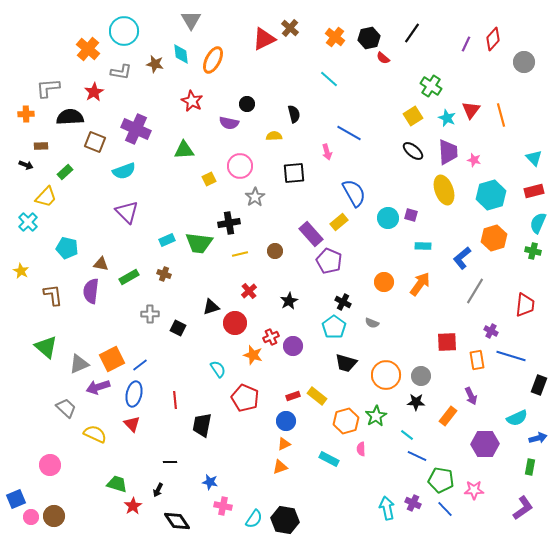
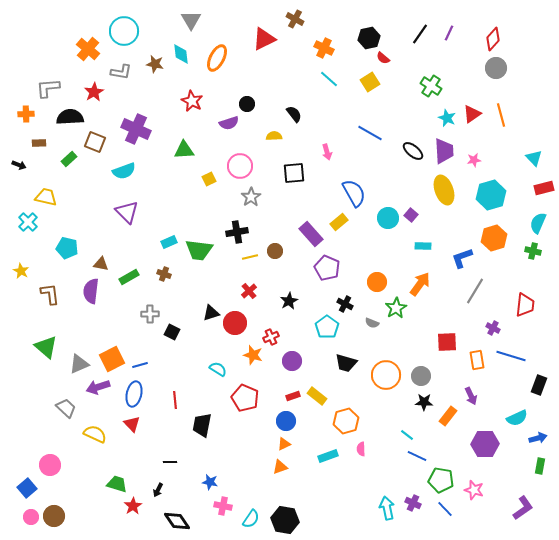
brown cross at (290, 28): moved 5 px right, 9 px up; rotated 12 degrees counterclockwise
black line at (412, 33): moved 8 px right, 1 px down
orange cross at (335, 37): moved 11 px left, 11 px down; rotated 12 degrees counterclockwise
purple line at (466, 44): moved 17 px left, 11 px up
orange ellipse at (213, 60): moved 4 px right, 2 px up
gray circle at (524, 62): moved 28 px left, 6 px down
red triangle at (471, 110): moved 1 px right, 4 px down; rotated 18 degrees clockwise
black semicircle at (294, 114): rotated 24 degrees counterclockwise
yellow square at (413, 116): moved 43 px left, 34 px up
purple semicircle at (229, 123): rotated 30 degrees counterclockwise
blue line at (349, 133): moved 21 px right
brown rectangle at (41, 146): moved 2 px left, 3 px up
purple trapezoid at (448, 152): moved 4 px left, 1 px up
pink star at (474, 160): rotated 24 degrees counterclockwise
black arrow at (26, 165): moved 7 px left
green rectangle at (65, 172): moved 4 px right, 13 px up
red rectangle at (534, 191): moved 10 px right, 3 px up
yellow trapezoid at (46, 197): rotated 120 degrees counterclockwise
gray star at (255, 197): moved 4 px left
purple square at (411, 215): rotated 24 degrees clockwise
black cross at (229, 223): moved 8 px right, 9 px down
cyan rectangle at (167, 240): moved 2 px right, 2 px down
green trapezoid at (199, 243): moved 7 px down
yellow line at (240, 254): moved 10 px right, 3 px down
blue L-shape at (462, 258): rotated 20 degrees clockwise
purple pentagon at (329, 261): moved 2 px left, 7 px down
orange circle at (384, 282): moved 7 px left
brown L-shape at (53, 295): moved 3 px left, 1 px up
black cross at (343, 302): moved 2 px right, 2 px down
black triangle at (211, 307): moved 6 px down
cyan pentagon at (334, 327): moved 7 px left
black square at (178, 328): moved 6 px left, 4 px down
purple cross at (491, 331): moved 2 px right, 3 px up
purple circle at (293, 346): moved 1 px left, 15 px down
blue line at (140, 365): rotated 21 degrees clockwise
cyan semicircle at (218, 369): rotated 24 degrees counterclockwise
black star at (416, 402): moved 8 px right
green star at (376, 416): moved 20 px right, 108 px up
cyan rectangle at (329, 459): moved 1 px left, 3 px up; rotated 48 degrees counterclockwise
green rectangle at (530, 467): moved 10 px right, 1 px up
pink star at (474, 490): rotated 18 degrees clockwise
blue square at (16, 499): moved 11 px right, 11 px up; rotated 18 degrees counterclockwise
cyan semicircle at (254, 519): moved 3 px left
